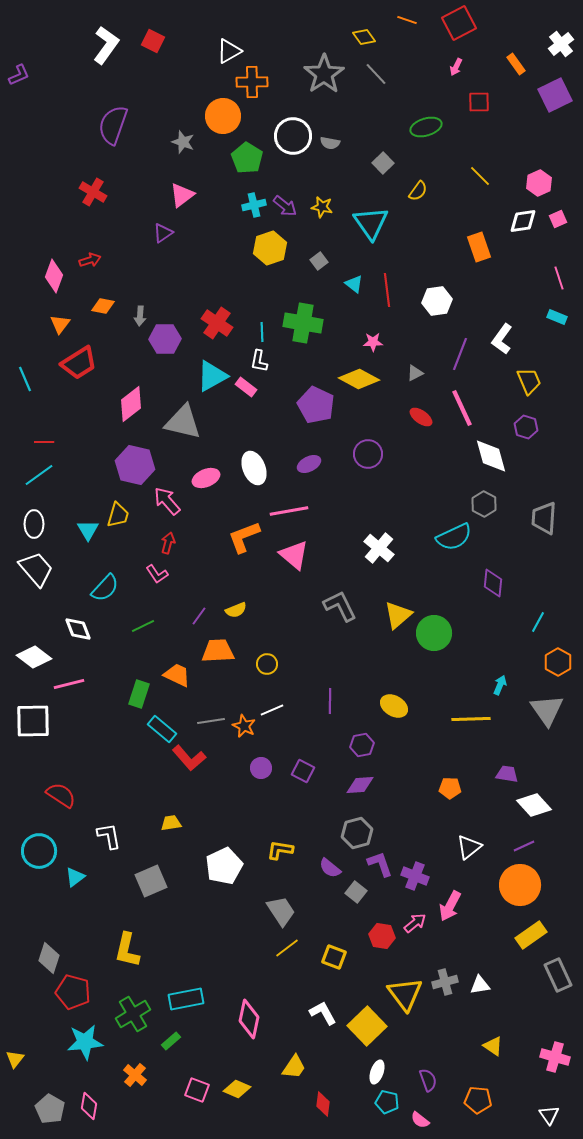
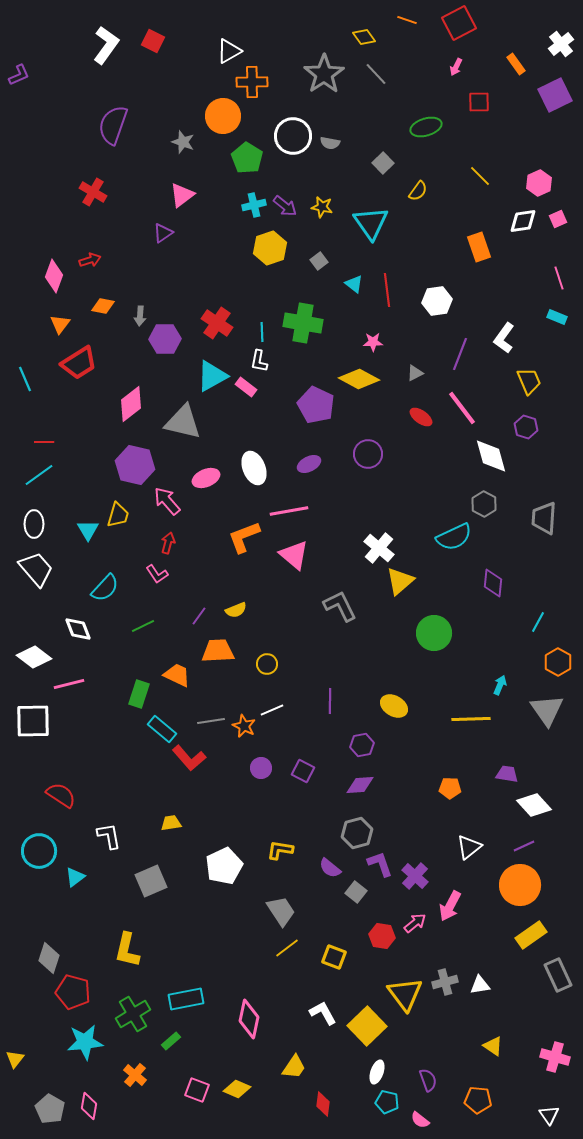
white L-shape at (502, 339): moved 2 px right, 1 px up
pink line at (462, 408): rotated 12 degrees counterclockwise
yellow triangle at (398, 615): moved 2 px right, 34 px up
purple cross at (415, 876): rotated 20 degrees clockwise
